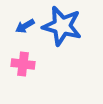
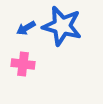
blue arrow: moved 1 px right, 2 px down
